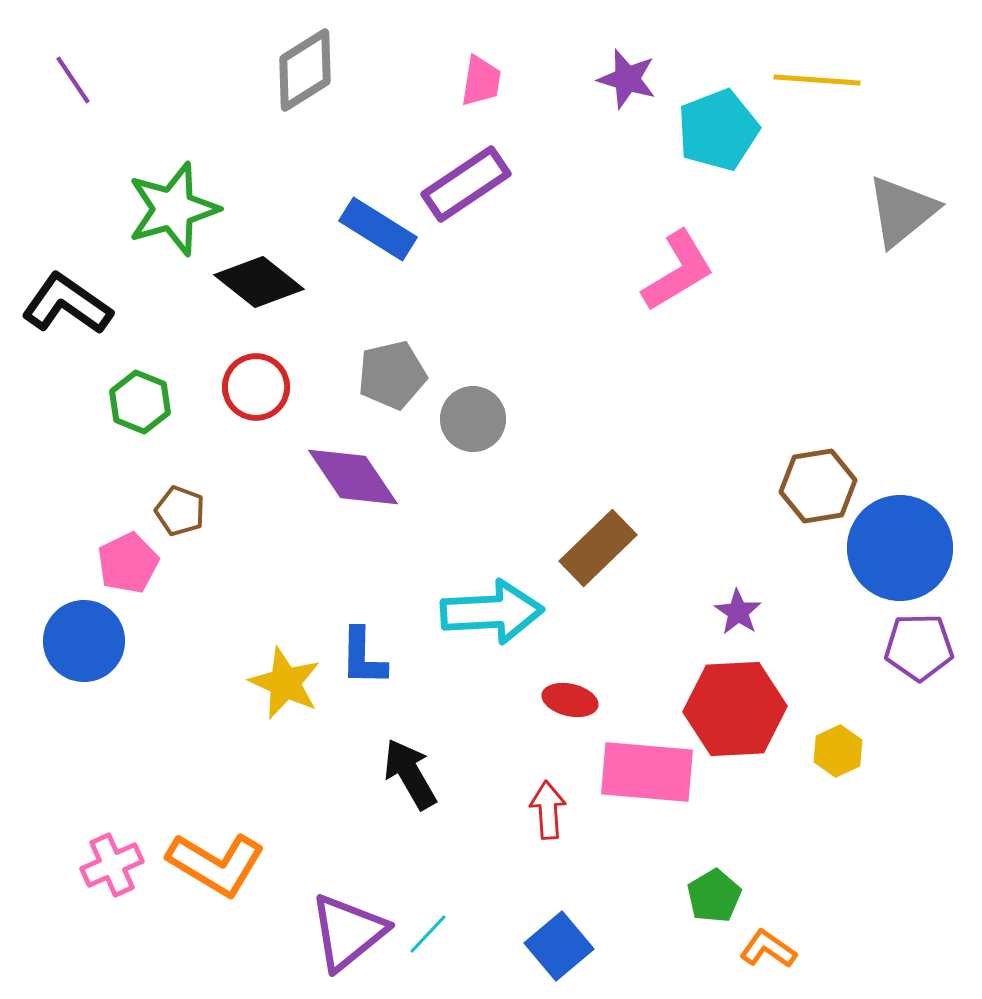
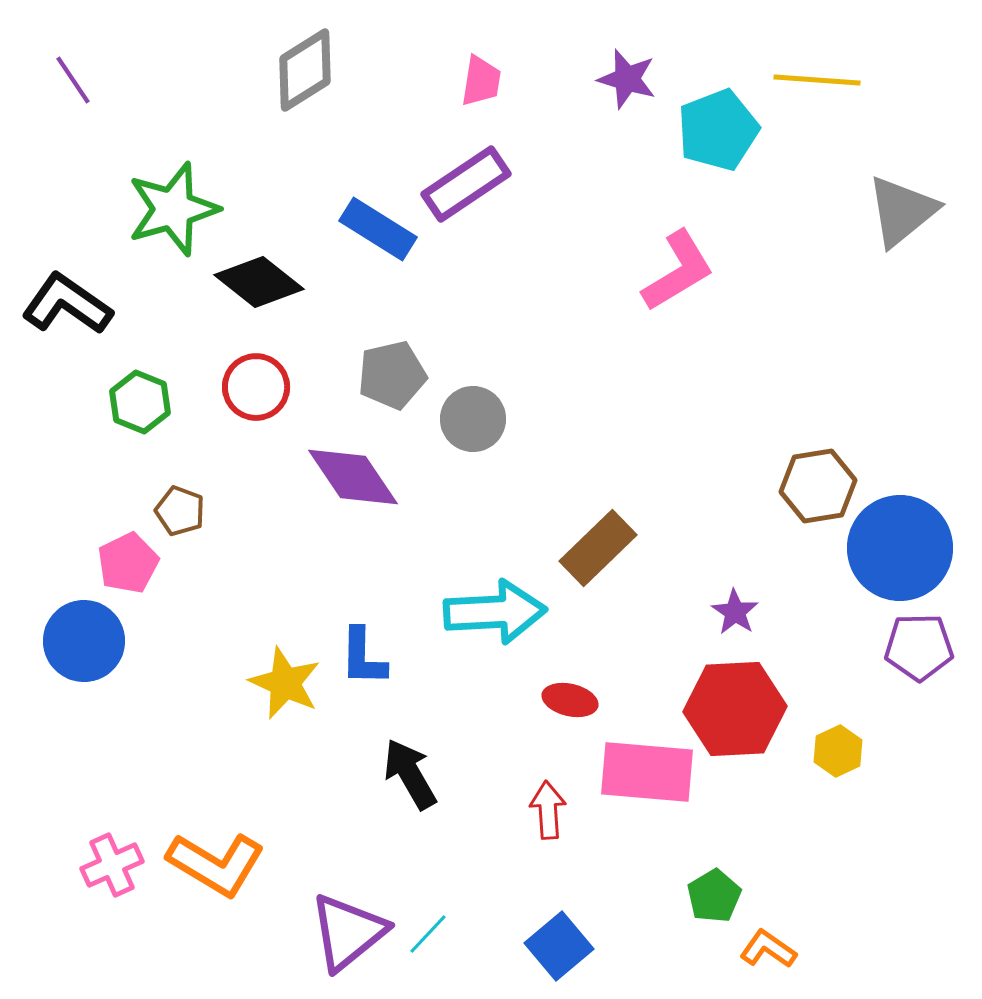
cyan arrow at (492, 612): moved 3 px right
purple star at (738, 612): moved 3 px left
